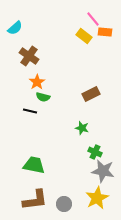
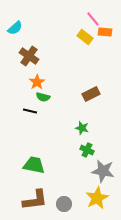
yellow rectangle: moved 1 px right, 1 px down
green cross: moved 8 px left, 2 px up
